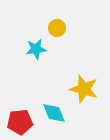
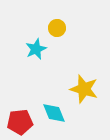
cyan star: rotated 15 degrees counterclockwise
